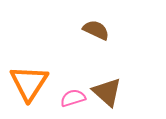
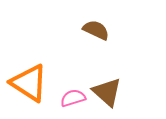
orange triangle: rotated 30 degrees counterclockwise
